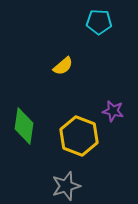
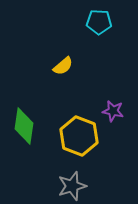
gray star: moved 6 px right
